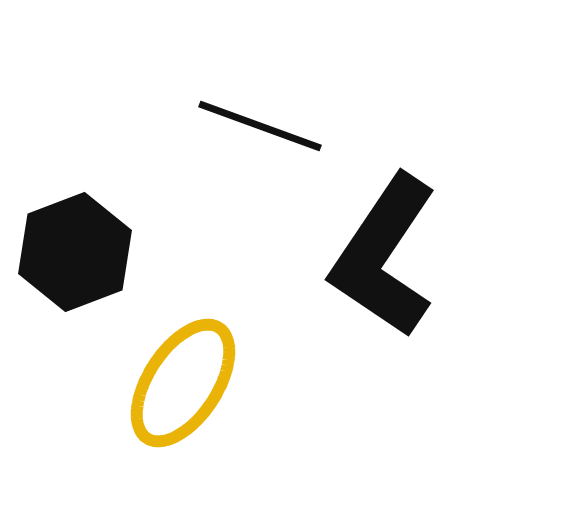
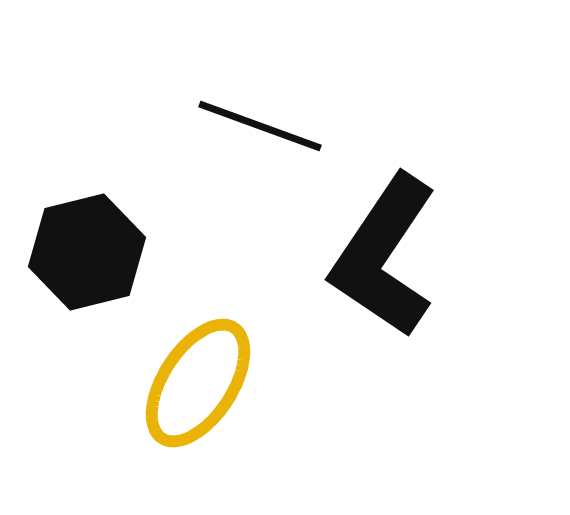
black hexagon: moved 12 px right; rotated 7 degrees clockwise
yellow ellipse: moved 15 px right
